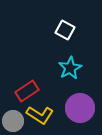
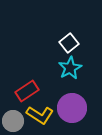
white square: moved 4 px right, 13 px down; rotated 24 degrees clockwise
purple circle: moved 8 px left
